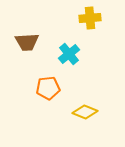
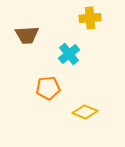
brown trapezoid: moved 7 px up
